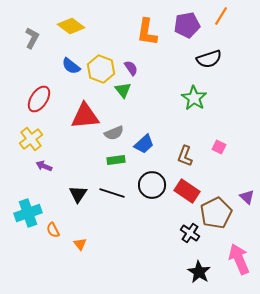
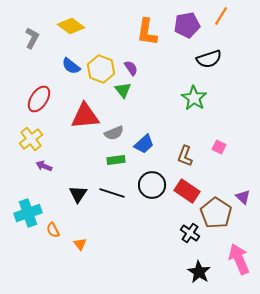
purple triangle: moved 4 px left
brown pentagon: rotated 12 degrees counterclockwise
